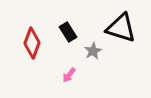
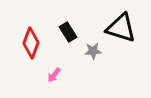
red diamond: moved 1 px left
gray star: rotated 24 degrees clockwise
pink arrow: moved 15 px left
